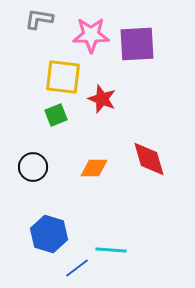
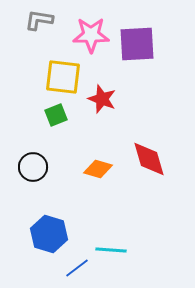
gray L-shape: moved 1 px down
orange diamond: moved 4 px right, 1 px down; rotated 16 degrees clockwise
